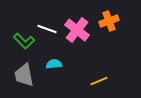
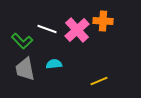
orange cross: moved 6 px left; rotated 24 degrees clockwise
pink cross: rotated 10 degrees clockwise
green L-shape: moved 2 px left
gray trapezoid: moved 1 px right, 6 px up
